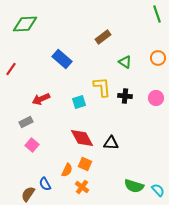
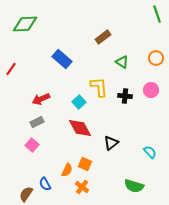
orange circle: moved 2 px left
green triangle: moved 3 px left
yellow L-shape: moved 3 px left
pink circle: moved 5 px left, 8 px up
cyan square: rotated 24 degrees counterclockwise
gray rectangle: moved 11 px right
red diamond: moved 2 px left, 10 px up
black triangle: rotated 42 degrees counterclockwise
cyan semicircle: moved 8 px left, 38 px up
brown semicircle: moved 2 px left
